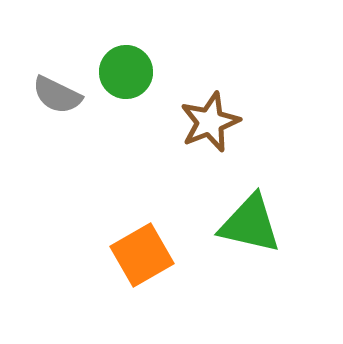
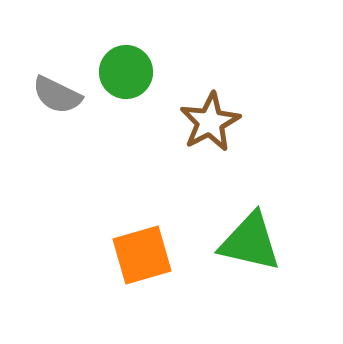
brown star: rotated 6 degrees counterclockwise
green triangle: moved 18 px down
orange square: rotated 14 degrees clockwise
